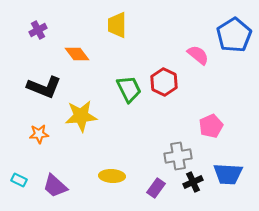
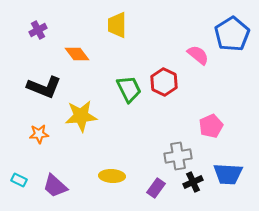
blue pentagon: moved 2 px left, 1 px up
